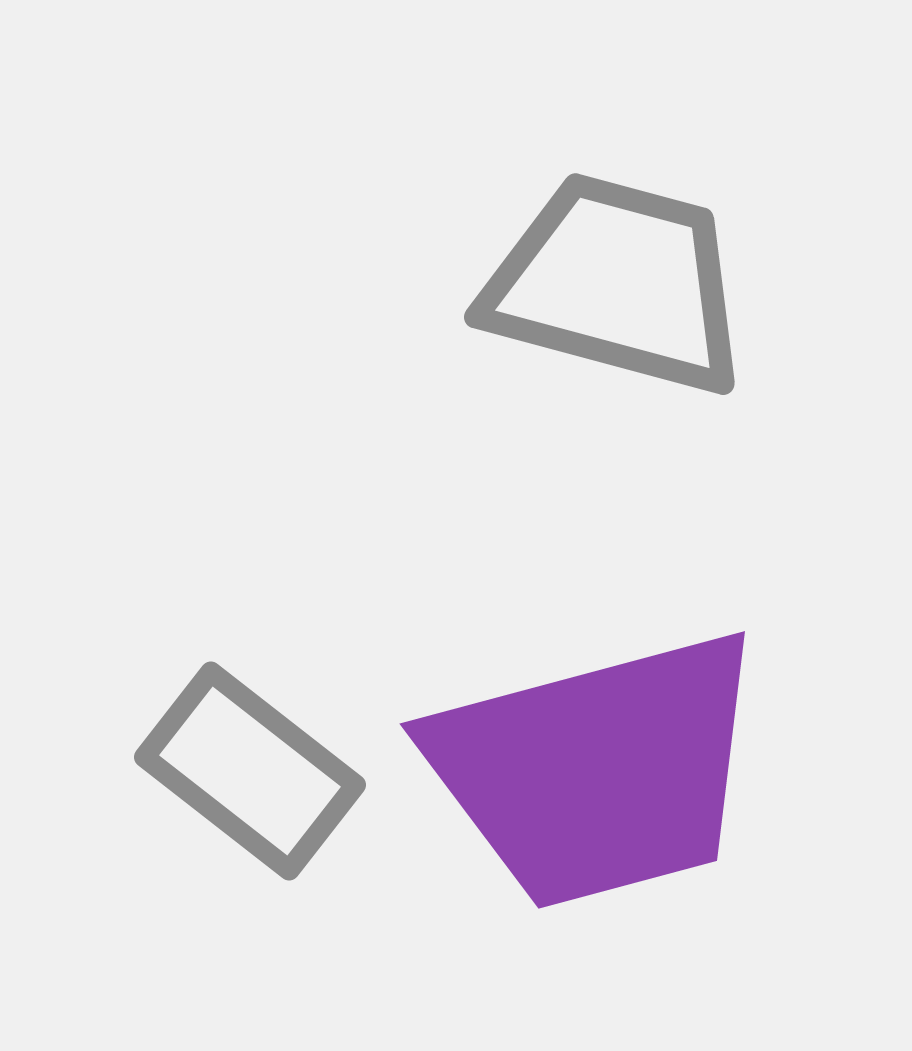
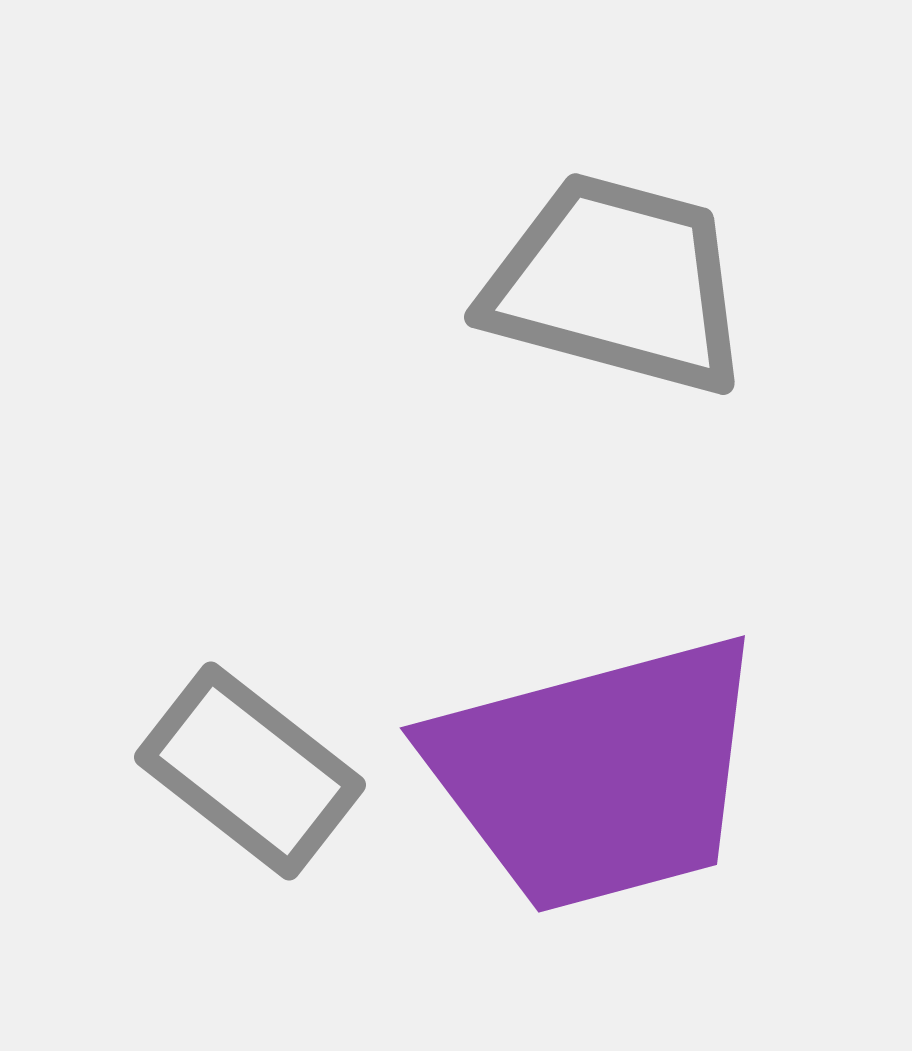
purple trapezoid: moved 4 px down
